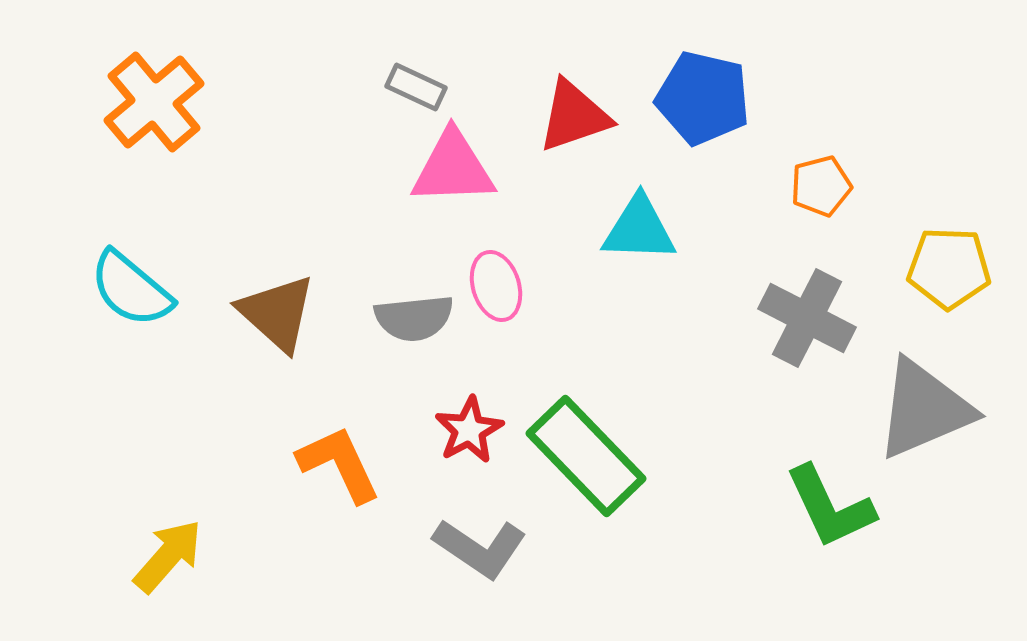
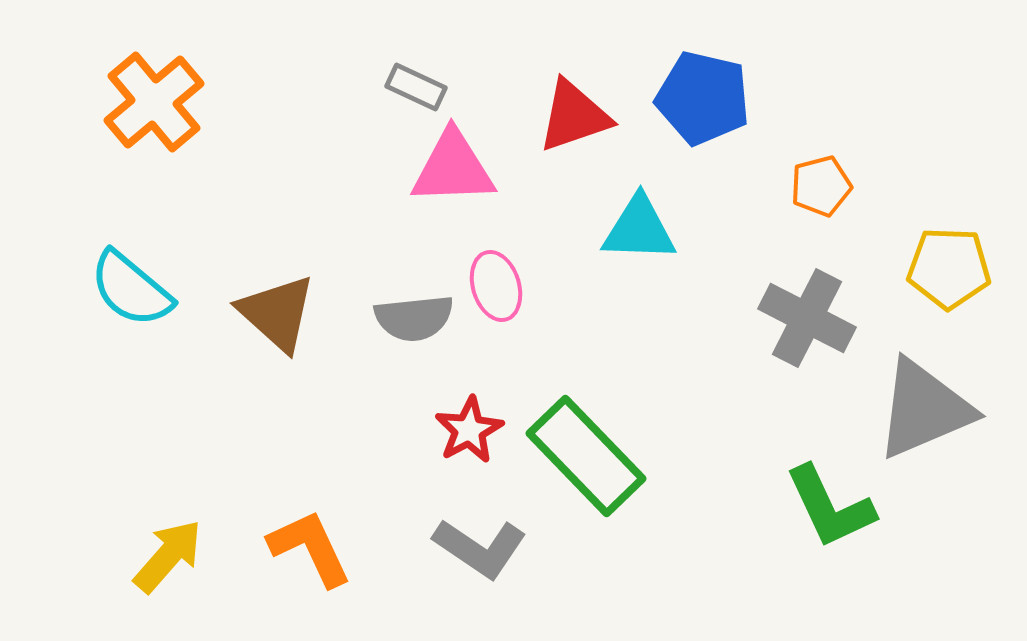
orange L-shape: moved 29 px left, 84 px down
